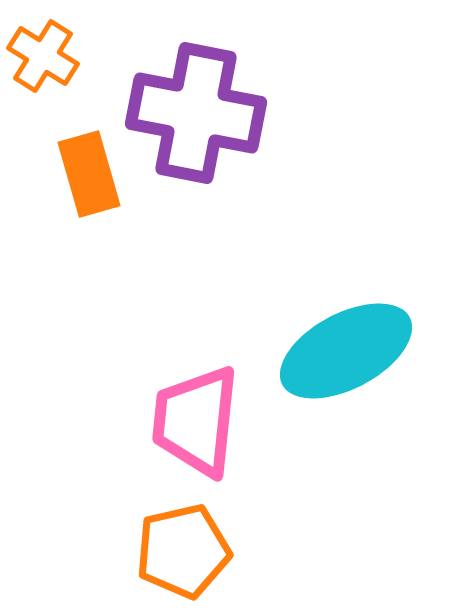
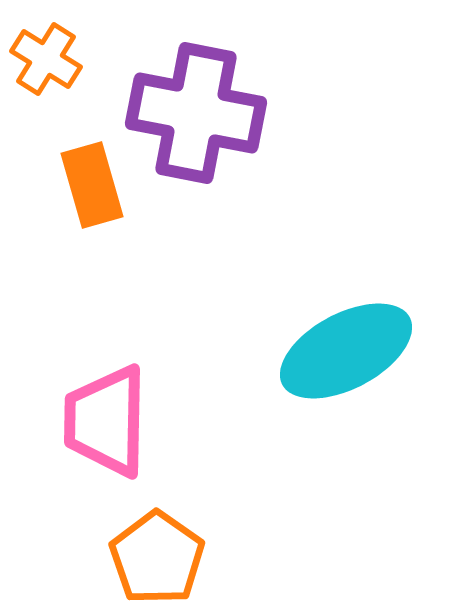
orange cross: moved 3 px right, 3 px down
orange rectangle: moved 3 px right, 11 px down
pink trapezoid: moved 90 px left; rotated 5 degrees counterclockwise
orange pentagon: moved 26 px left, 7 px down; rotated 24 degrees counterclockwise
